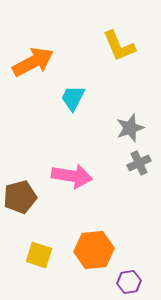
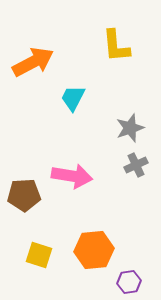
yellow L-shape: moved 3 px left; rotated 18 degrees clockwise
gray cross: moved 3 px left, 2 px down
brown pentagon: moved 4 px right, 2 px up; rotated 12 degrees clockwise
